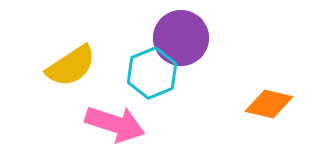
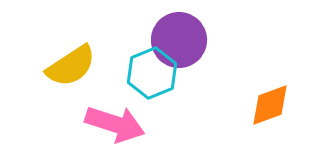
purple circle: moved 2 px left, 2 px down
orange diamond: moved 1 px right, 1 px down; rotated 33 degrees counterclockwise
